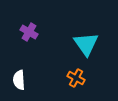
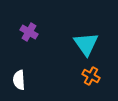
orange cross: moved 15 px right, 2 px up
